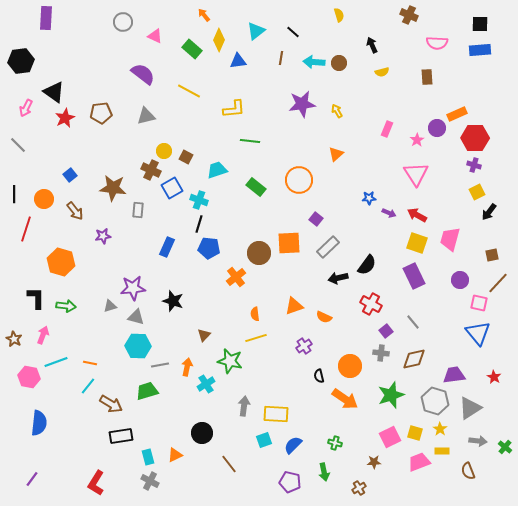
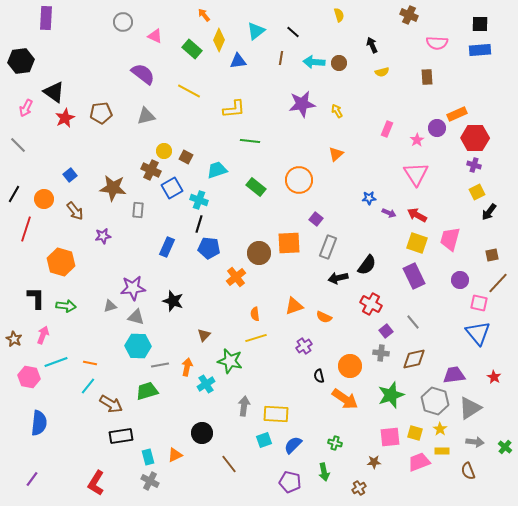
black line at (14, 194): rotated 30 degrees clockwise
gray rectangle at (328, 247): rotated 25 degrees counterclockwise
pink square at (390, 437): rotated 20 degrees clockwise
gray arrow at (478, 441): moved 3 px left, 1 px down
